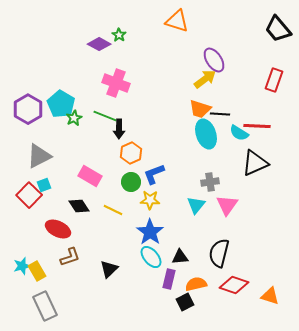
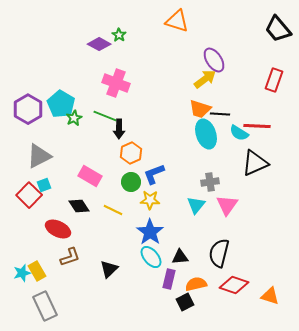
cyan star at (22, 266): moved 7 px down
